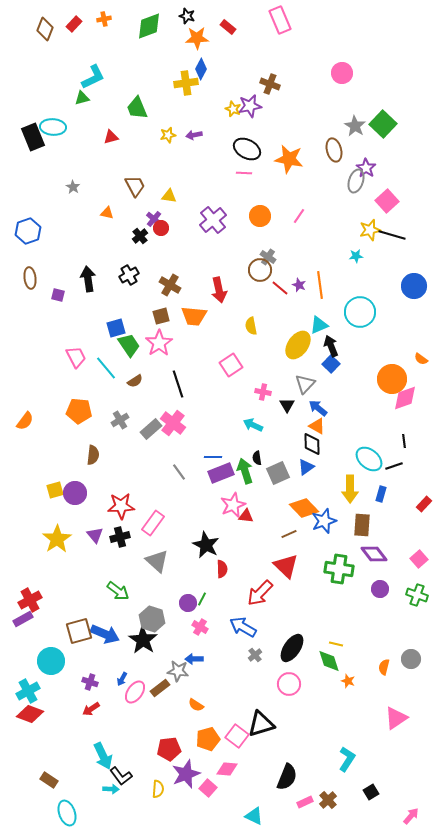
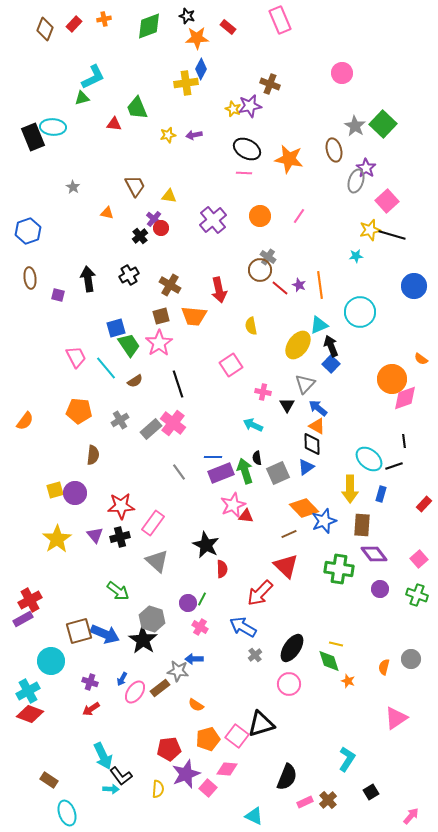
red triangle at (111, 137): moved 3 px right, 13 px up; rotated 21 degrees clockwise
